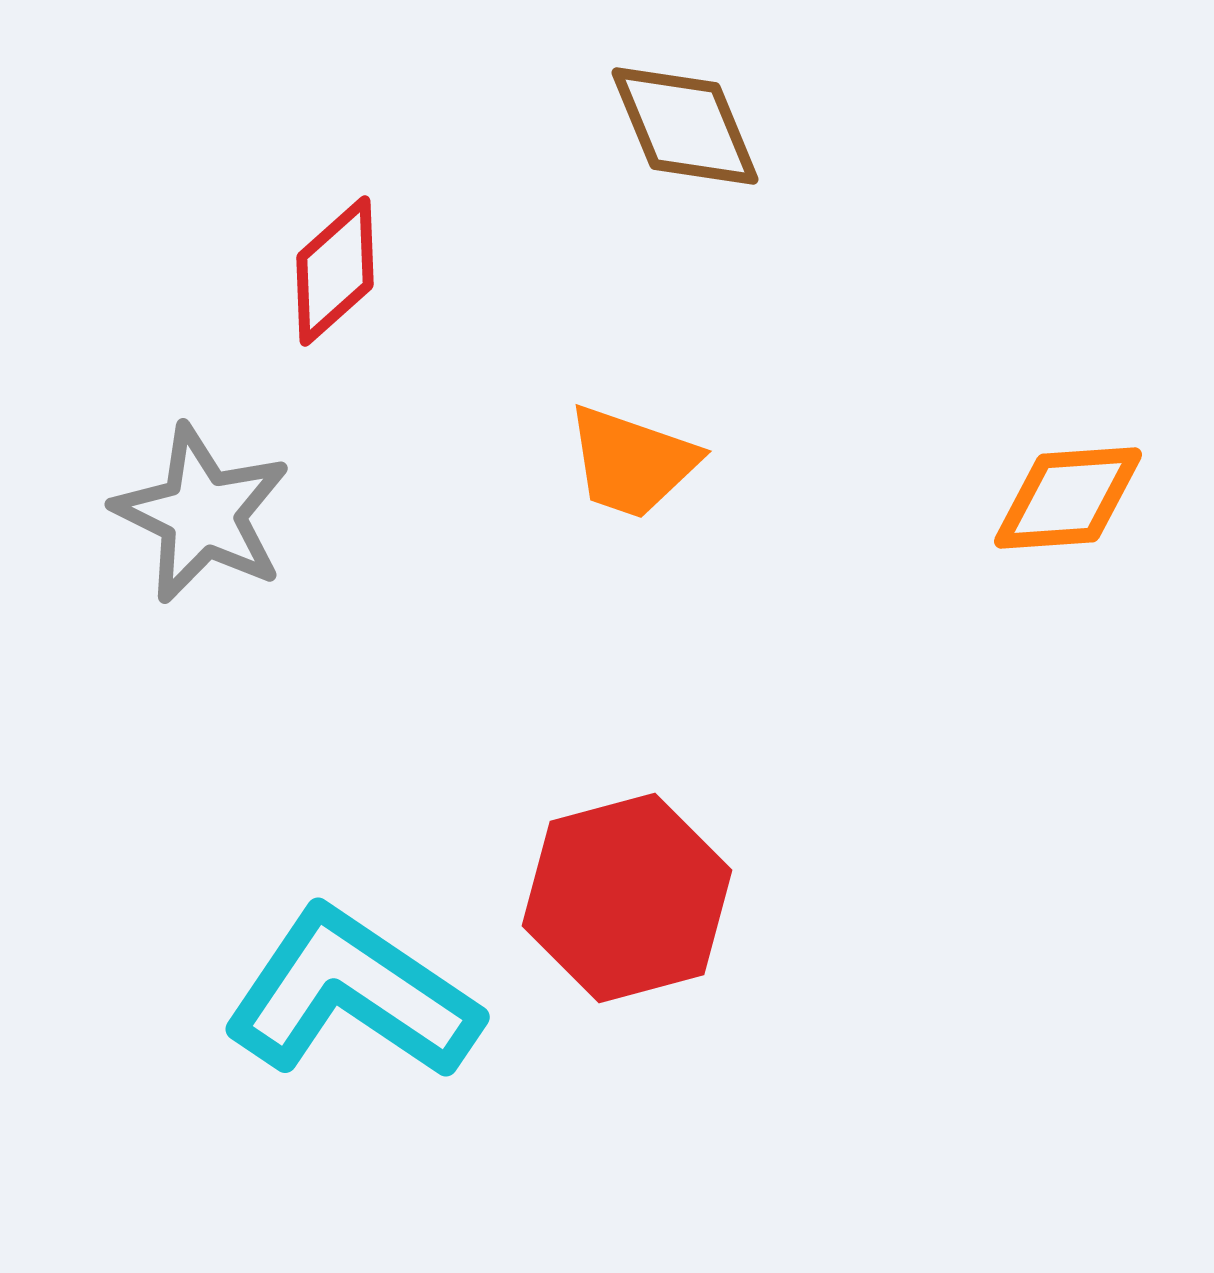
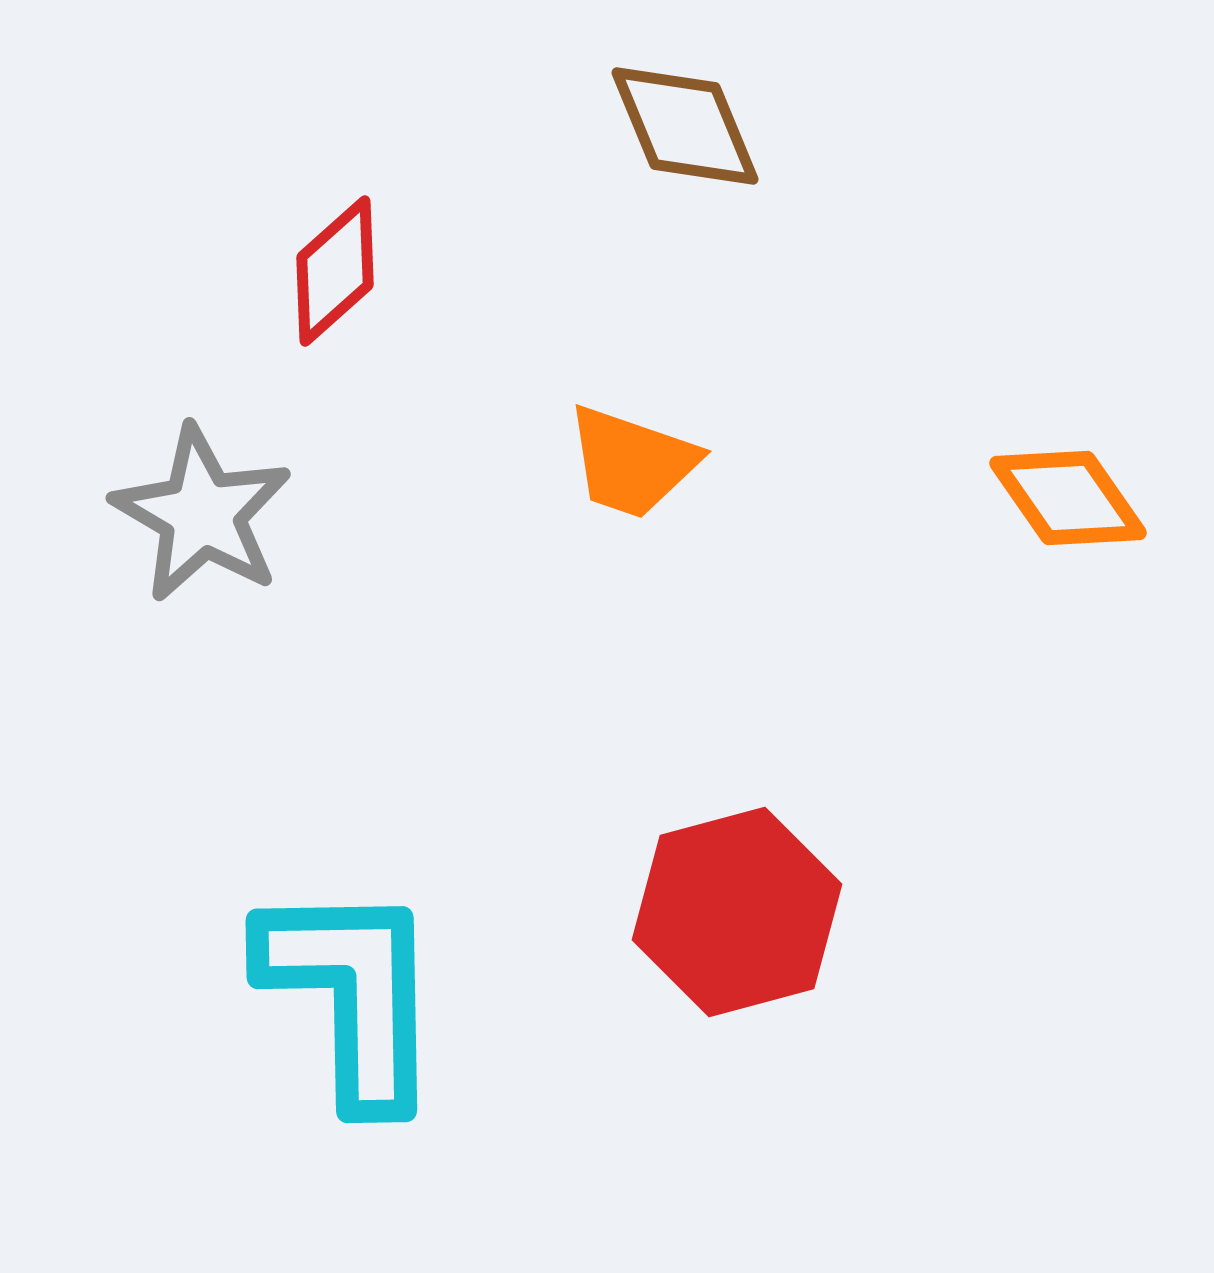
orange diamond: rotated 59 degrees clockwise
gray star: rotated 4 degrees clockwise
red hexagon: moved 110 px right, 14 px down
cyan L-shape: rotated 55 degrees clockwise
